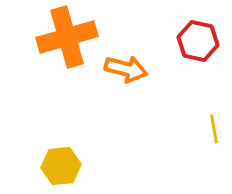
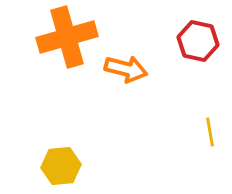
yellow line: moved 4 px left, 3 px down
